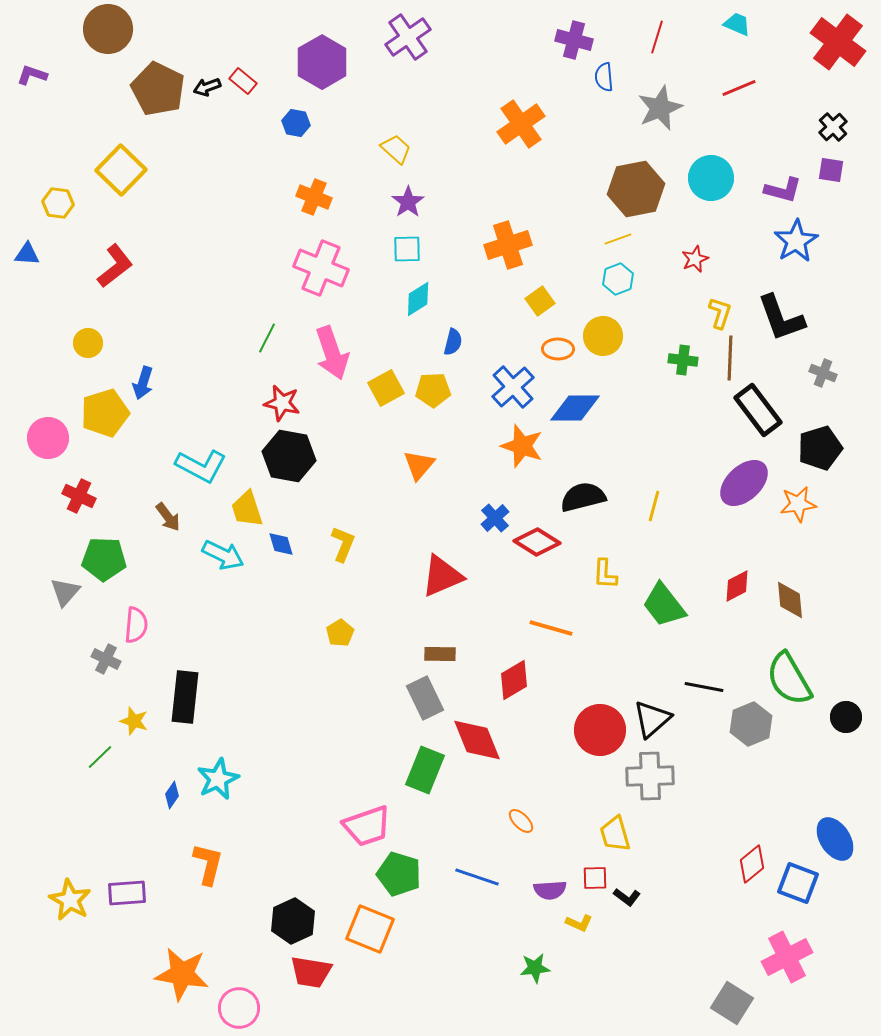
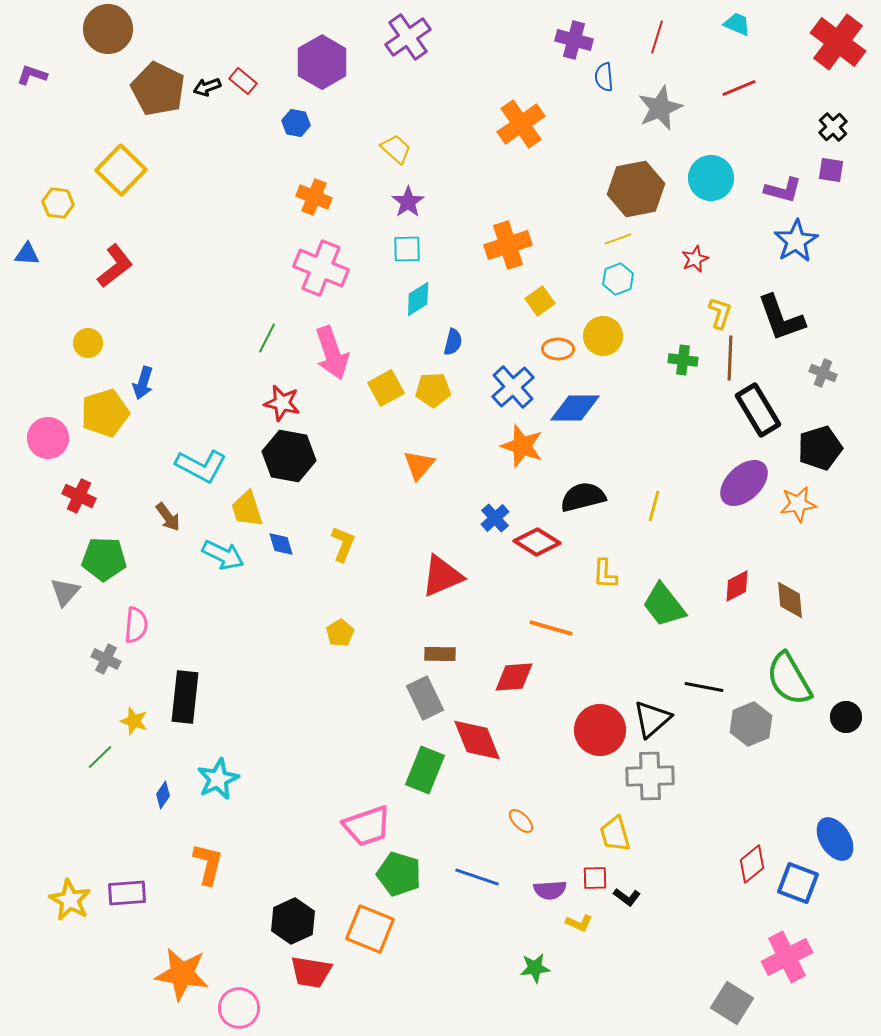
black rectangle at (758, 410): rotated 6 degrees clockwise
red diamond at (514, 680): moved 3 px up; rotated 27 degrees clockwise
blue diamond at (172, 795): moved 9 px left
